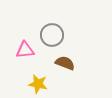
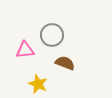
yellow star: rotated 12 degrees clockwise
